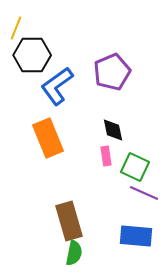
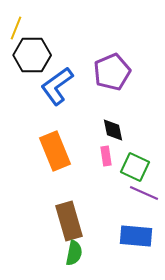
orange rectangle: moved 7 px right, 13 px down
